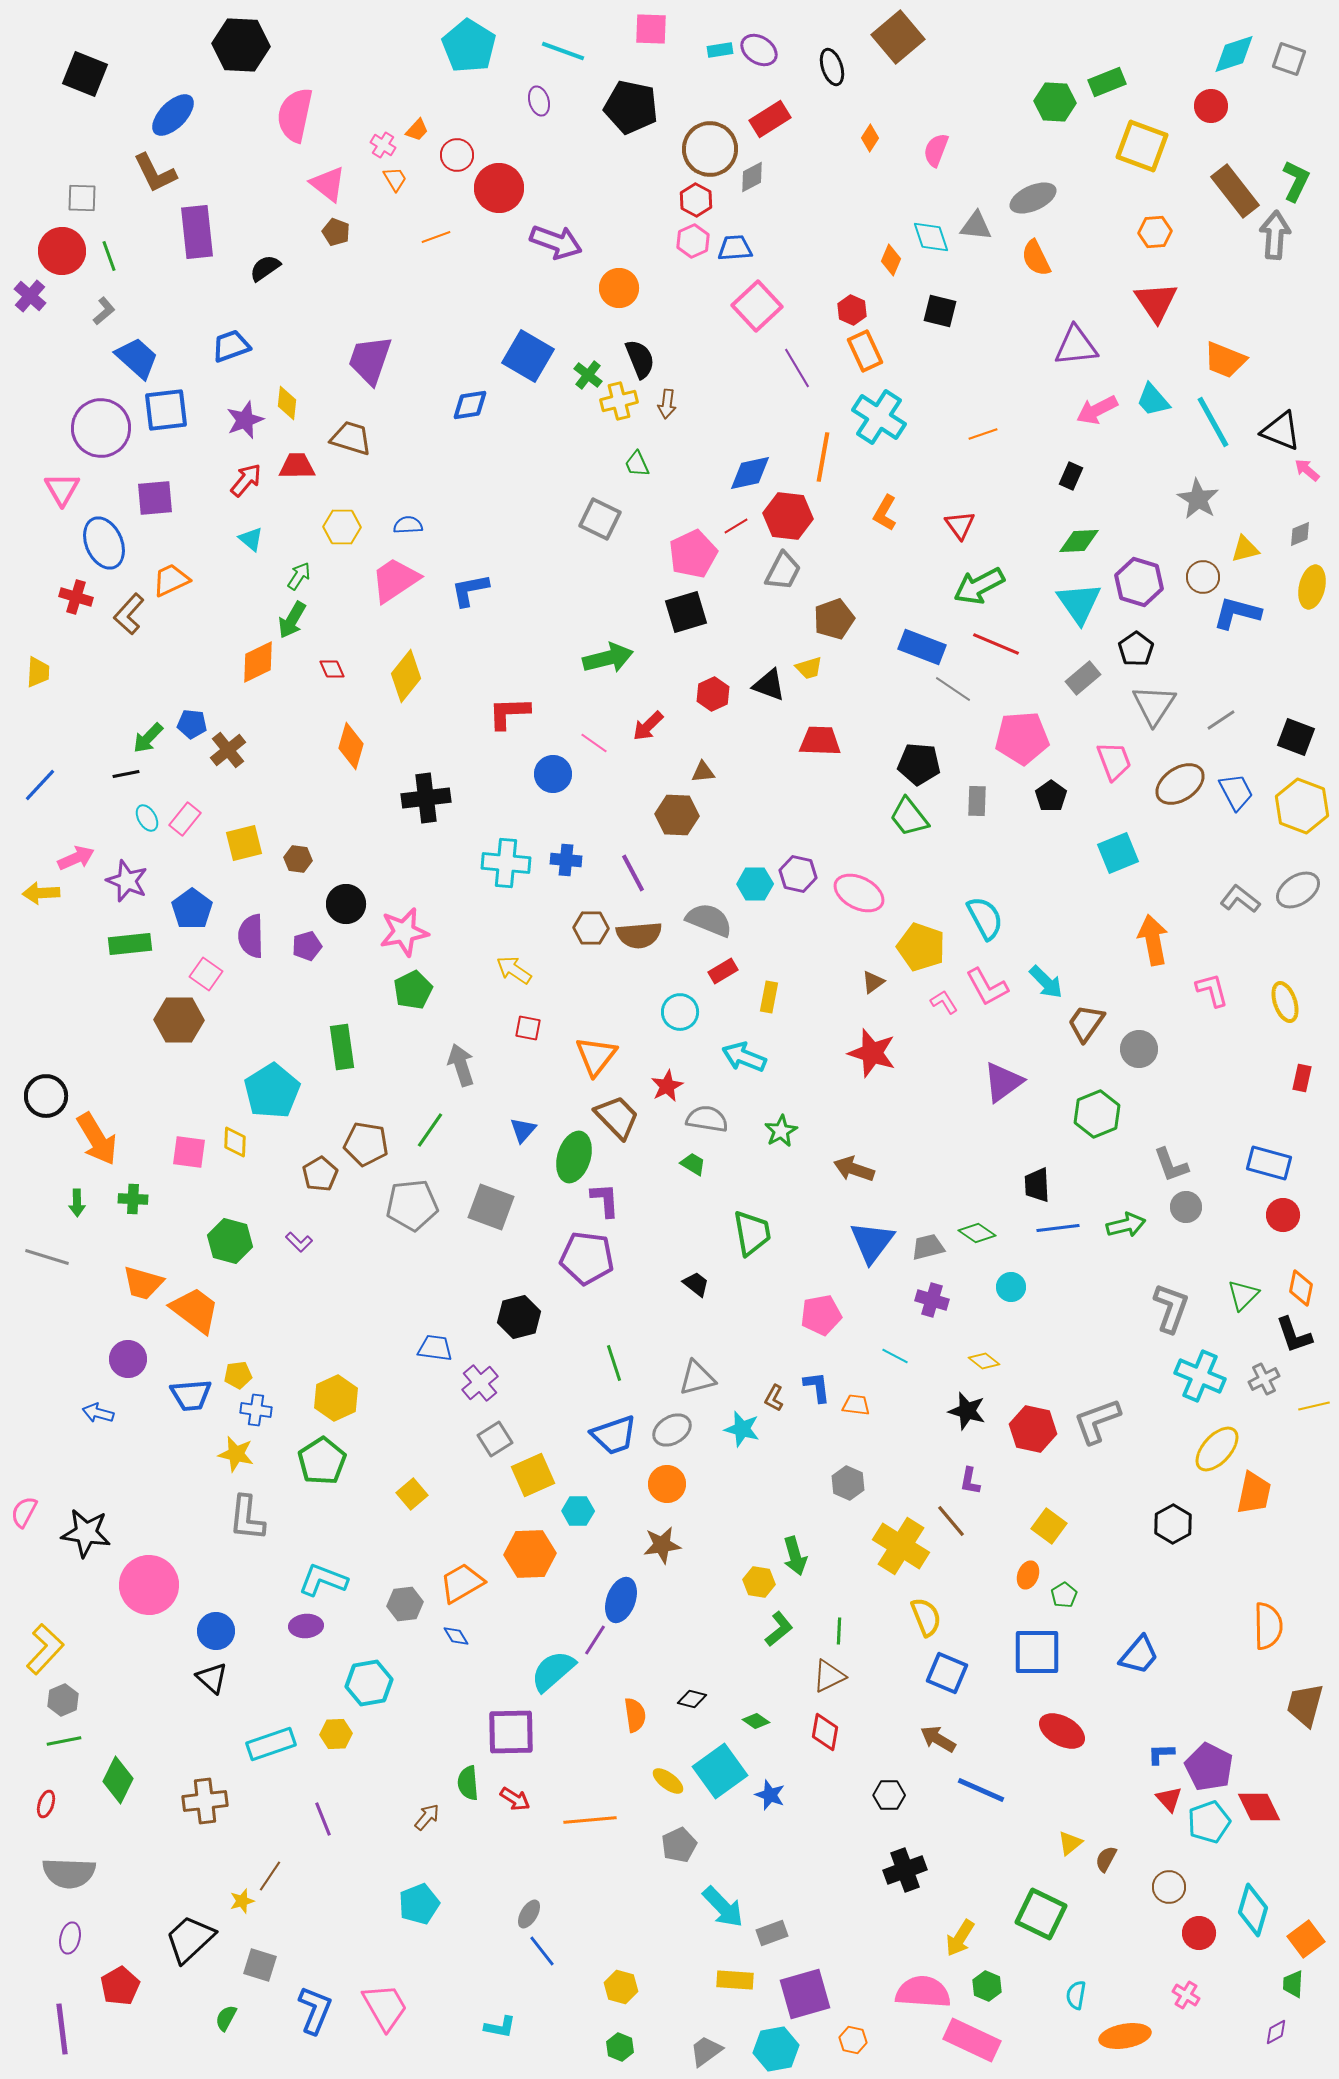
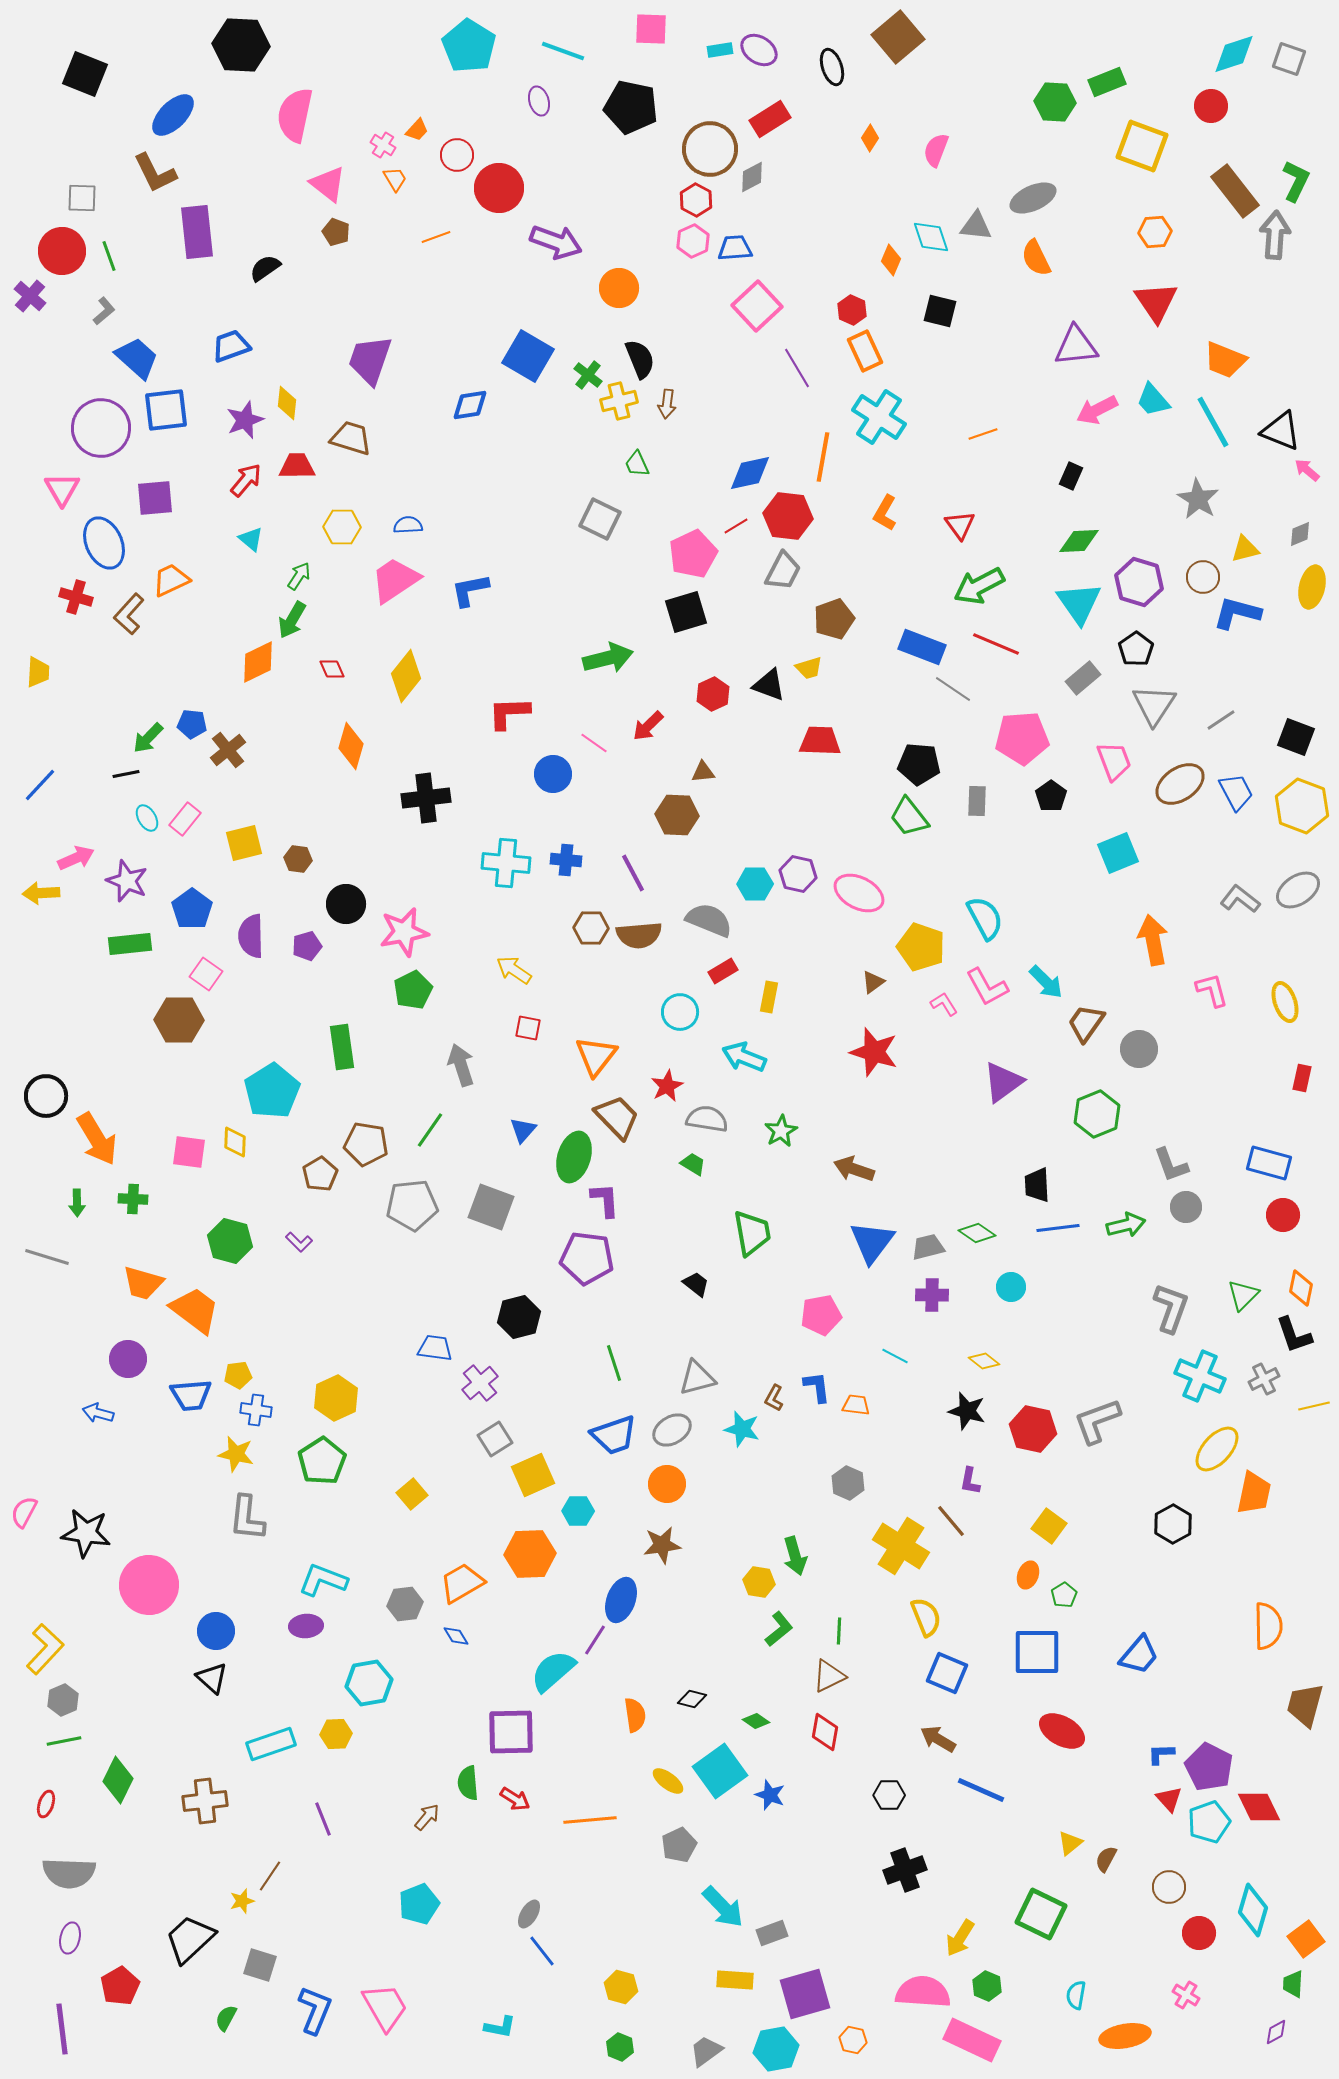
pink L-shape at (944, 1002): moved 2 px down
red star at (872, 1053): moved 2 px right, 1 px up
purple cross at (932, 1300): moved 5 px up; rotated 16 degrees counterclockwise
